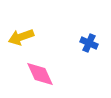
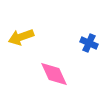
pink diamond: moved 14 px right
